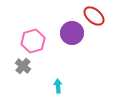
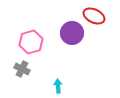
red ellipse: rotated 15 degrees counterclockwise
pink hexagon: moved 2 px left, 1 px down
gray cross: moved 1 px left, 3 px down; rotated 14 degrees counterclockwise
